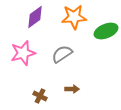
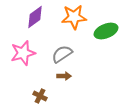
brown arrow: moved 8 px left, 13 px up
